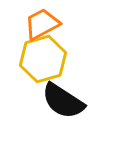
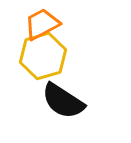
yellow hexagon: moved 3 px up
